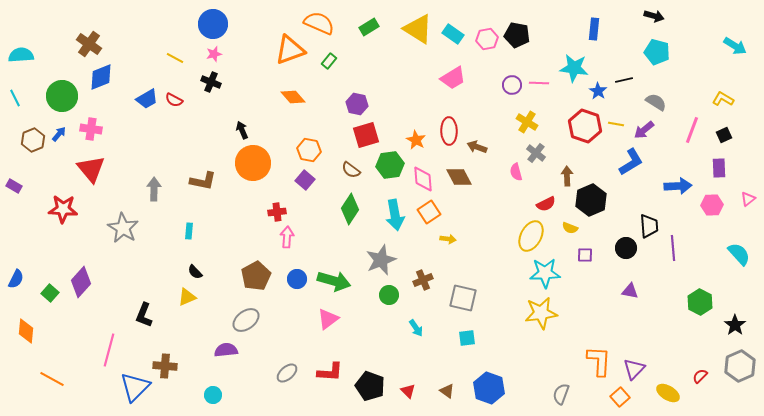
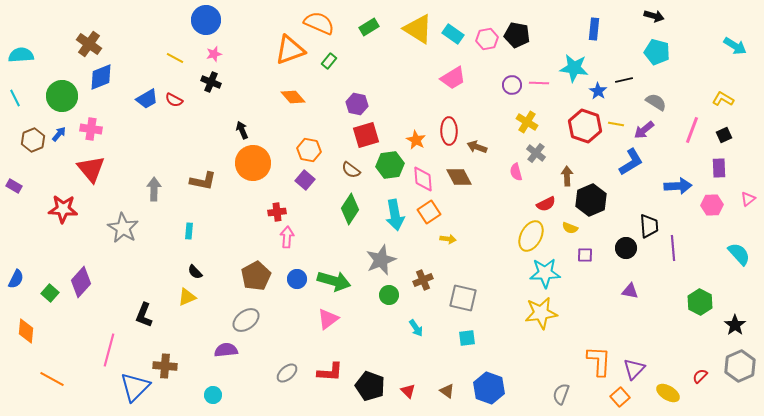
blue circle at (213, 24): moved 7 px left, 4 px up
